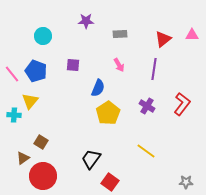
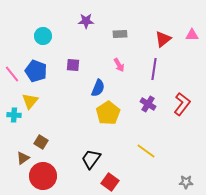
purple cross: moved 1 px right, 2 px up
